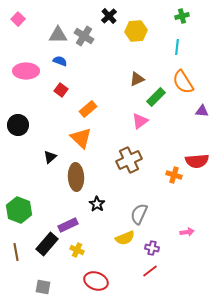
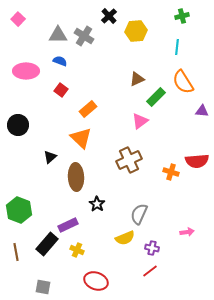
orange cross: moved 3 px left, 3 px up
